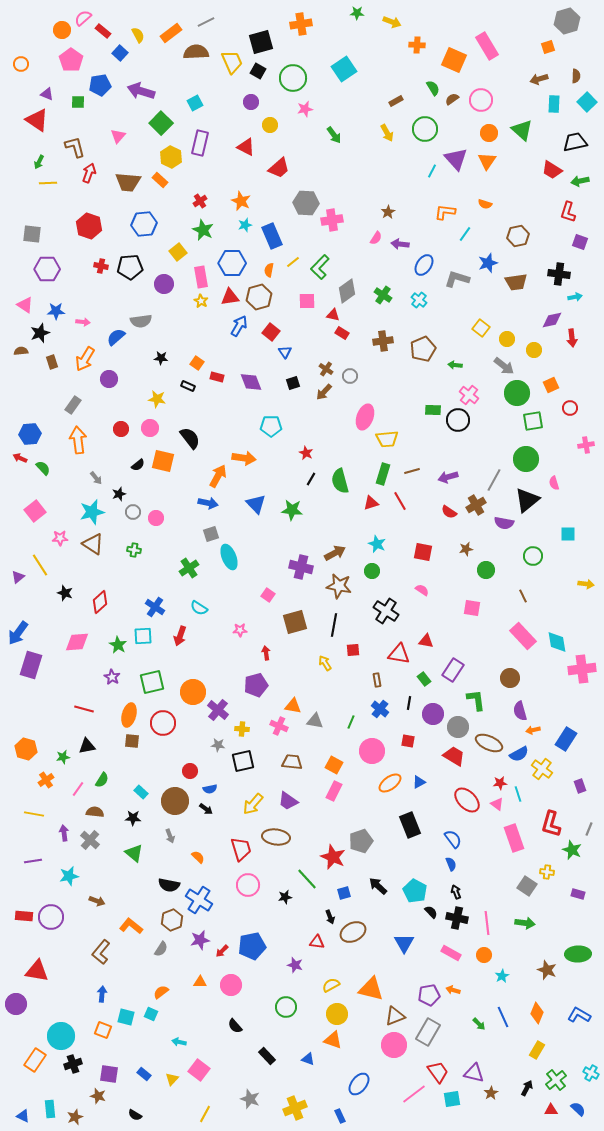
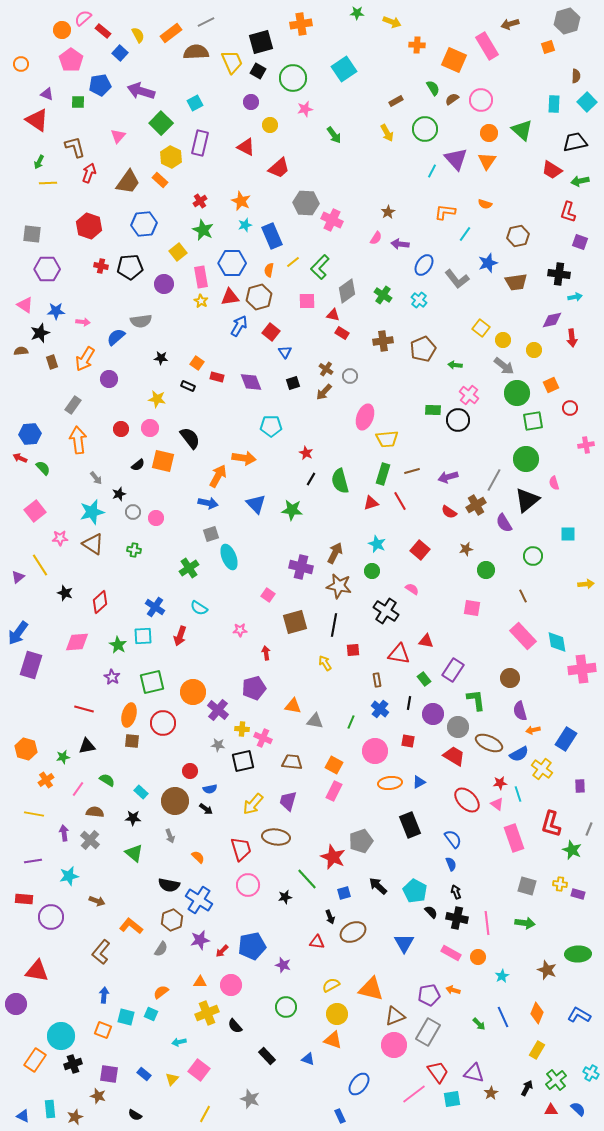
brown arrow at (539, 79): moved 29 px left, 55 px up
brown trapezoid at (128, 182): rotated 60 degrees counterclockwise
pink cross at (332, 220): rotated 35 degrees clockwise
gray L-shape at (457, 279): rotated 145 degrees counterclockwise
yellow circle at (507, 339): moved 4 px left, 1 px down
purple semicircle at (504, 523): rotated 48 degrees clockwise
red square at (423, 552): moved 3 px left, 2 px up; rotated 30 degrees clockwise
brown arrow at (335, 553): rotated 35 degrees counterclockwise
yellow arrow at (586, 584): rotated 14 degrees counterclockwise
pink semicircle at (422, 590): moved 10 px left, 1 px up
purple pentagon at (256, 685): moved 2 px left, 3 px down
pink cross at (279, 726): moved 16 px left, 12 px down
pink circle at (372, 751): moved 3 px right
green semicircle at (102, 780): moved 5 px right; rotated 91 degrees counterclockwise
orange ellipse at (390, 783): rotated 30 degrees clockwise
purple rectangle at (580, 786): rotated 16 degrees clockwise
purple trapezoid at (288, 801): rotated 70 degrees clockwise
yellow cross at (547, 872): moved 13 px right, 12 px down
gray square at (527, 886): rotated 18 degrees counterclockwise
red rectangle at (24, 916): moved 17 px up
orange circle at (484, 955): moved 6 px left, 2 px down
purple star at (295, 965): moved 12 px left
blue arrow at (102, 994): moved 2 px right, 1 px down
cyan arrow at (179, 1042): rotated 24 degrees counterclockwise
yellow cross at (295, 1108): moved 88 px left, 95 px up
